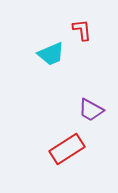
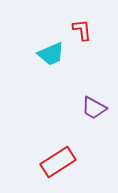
purple trapezoid: moved 3 px right, 2 px up
red rectangle: moved 9 px left, 13 px down
